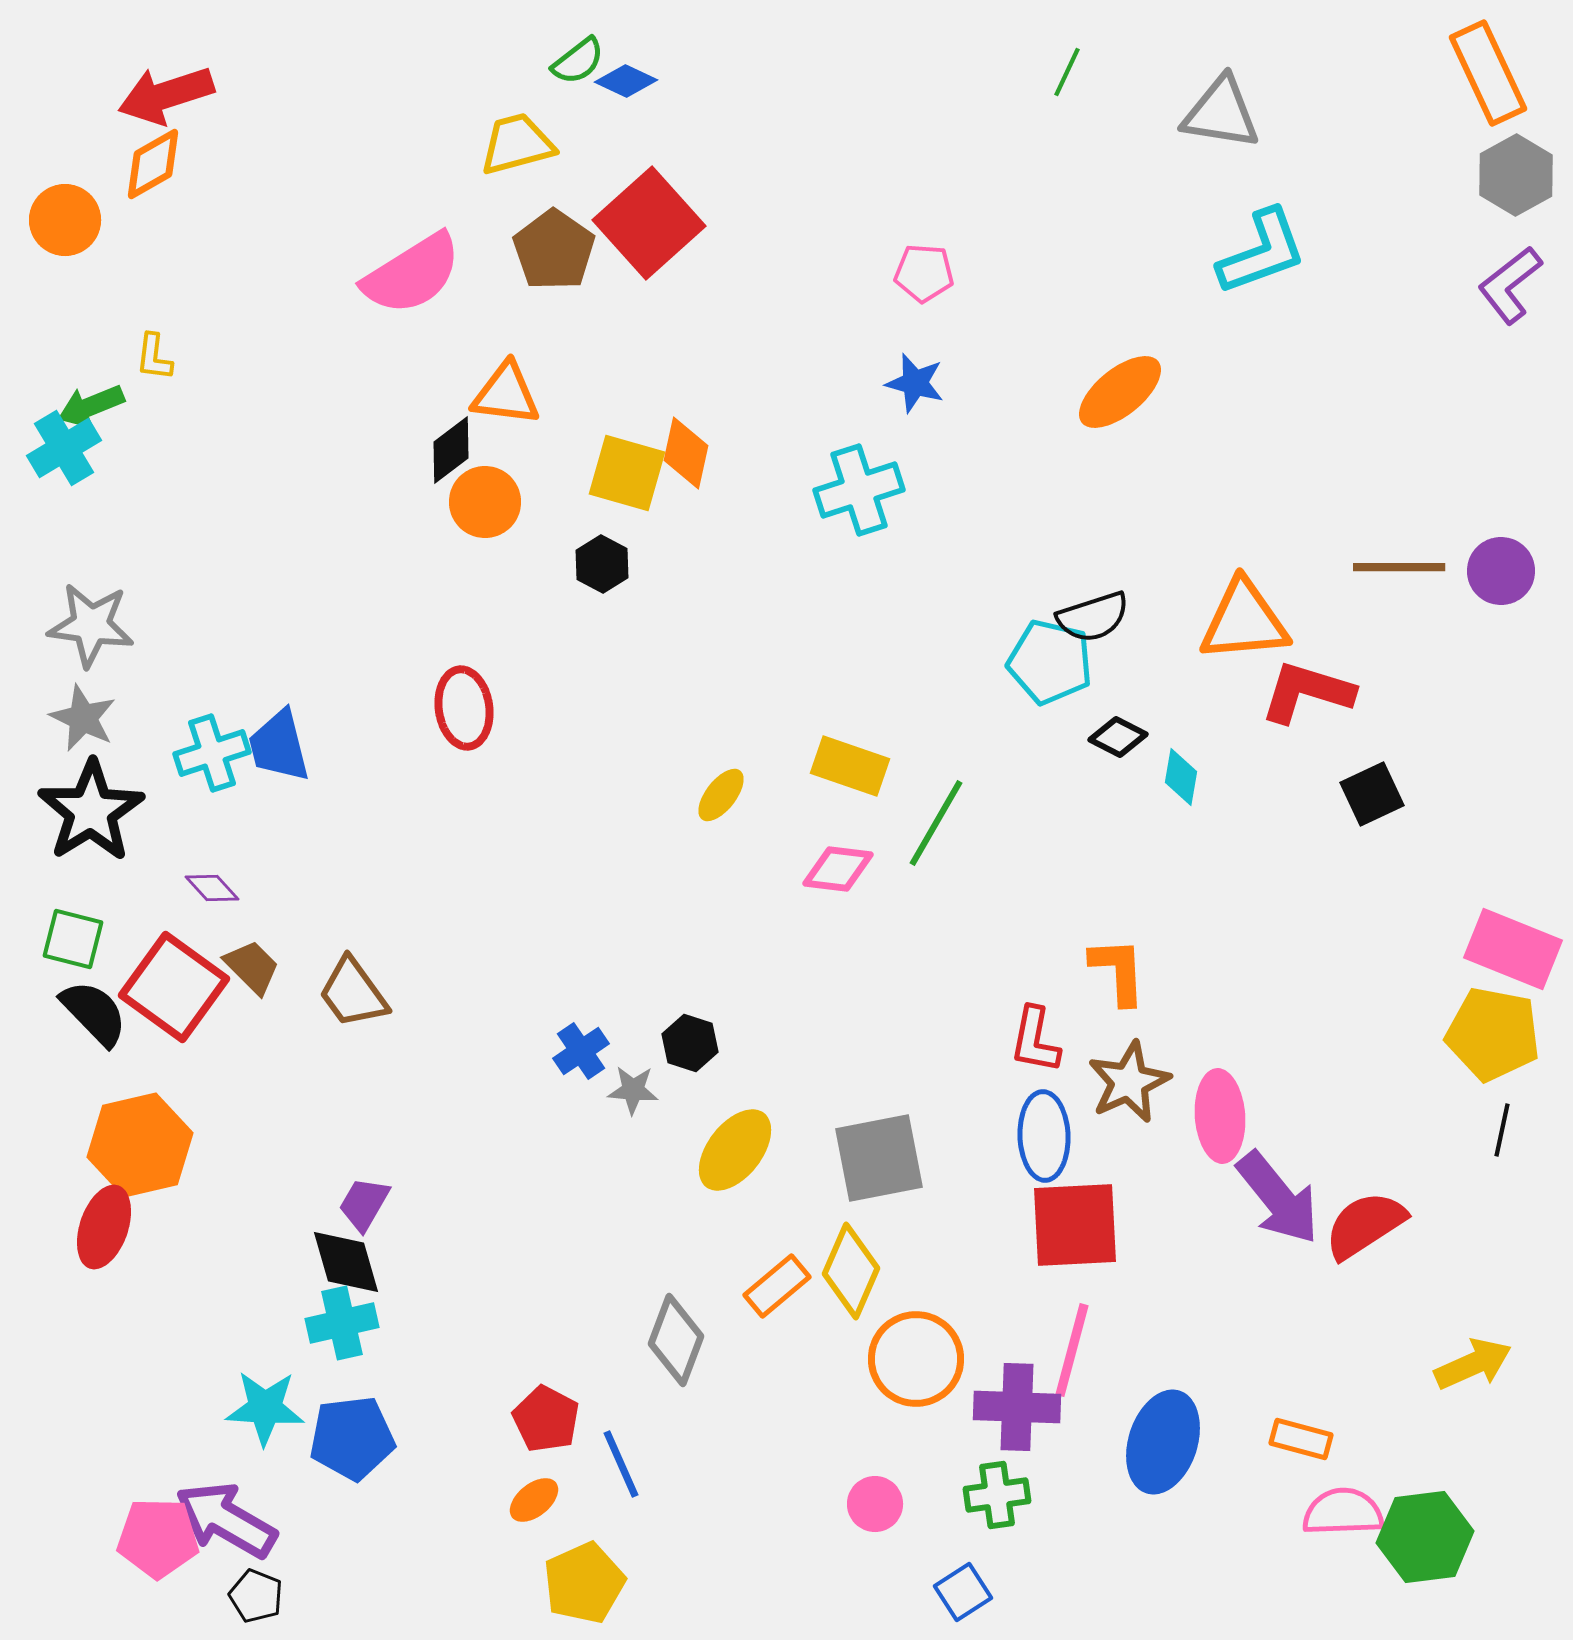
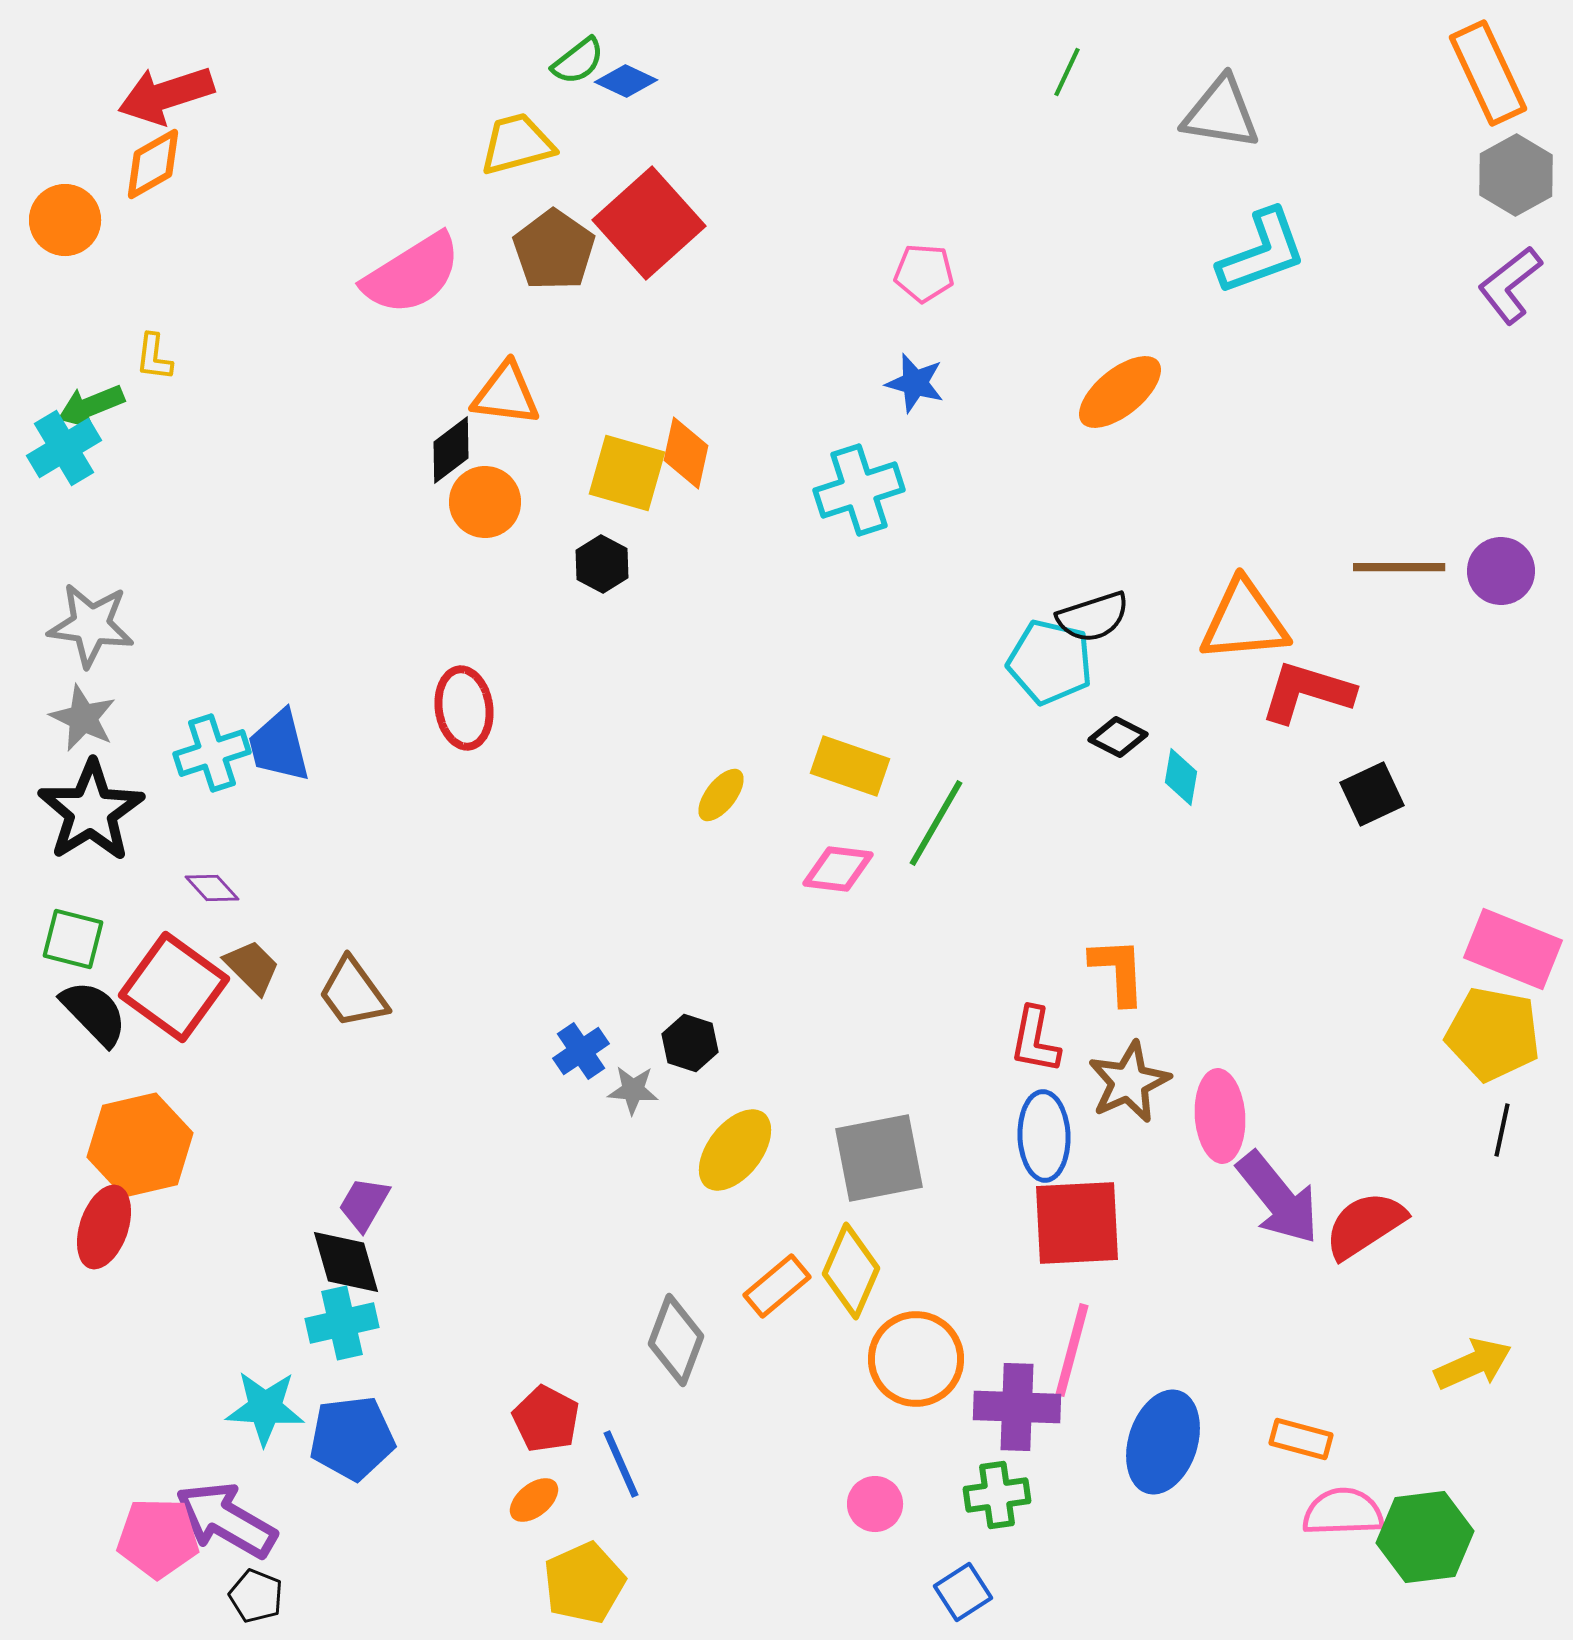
red square at (1075, 1225): moved 2 px right, 2 px up
